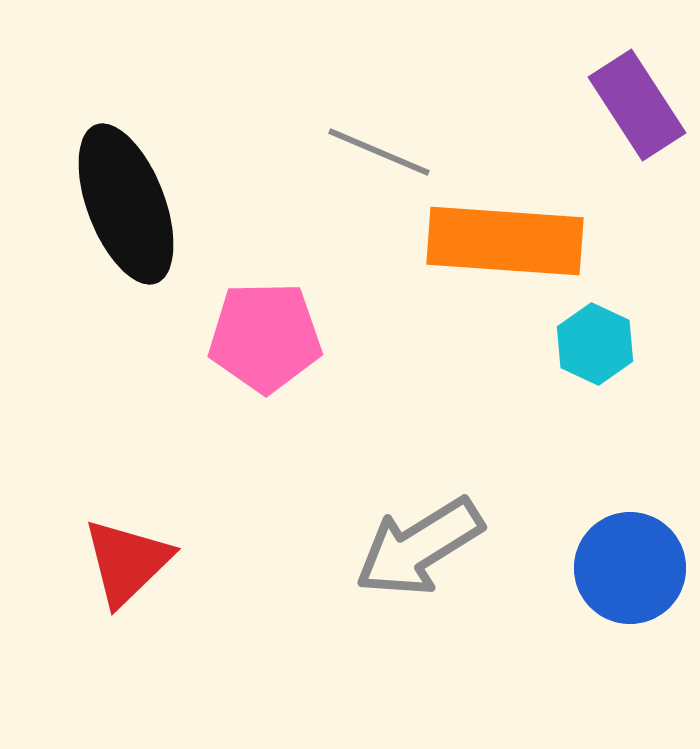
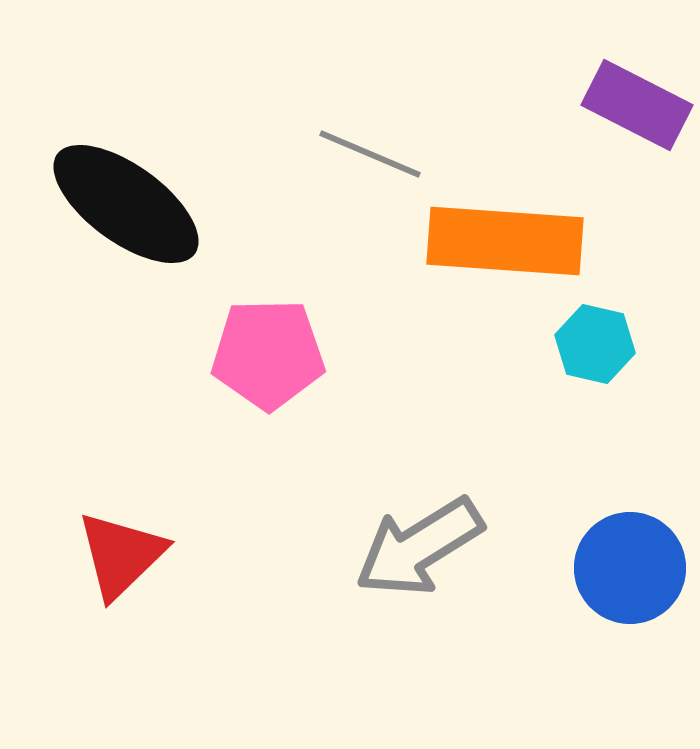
purple rectangle: rotated 30 degrees counterclockwise
gray line: moved 9 px left, 2 px down
black ellipse: rotated 33 degrees counterclockwise
pink pentagon: moved 3 px right, 17 px down
cyan hexagon: rotated 12 degrees counterclockwise
red triangle: moved 6 px left, 7 px up
